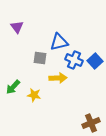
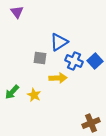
purple triangle: moved 15 px up
blue triangle: rotated 18 degrees counterclockwise
blue cross: moved 1 px down
green arrow: moved 1 px left, 5 px down
yellow star: rotated 16 degrees clockwise
